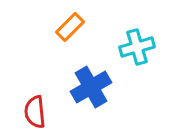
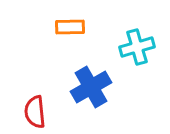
orange rectangle: rotated 44 degrees clockwise
